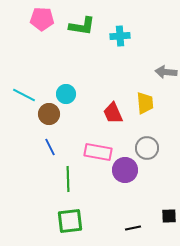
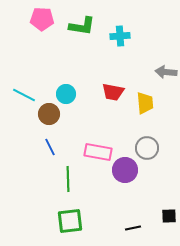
red trapezoid: moved 21 px up; rotated 55 degrees counterclockwise
